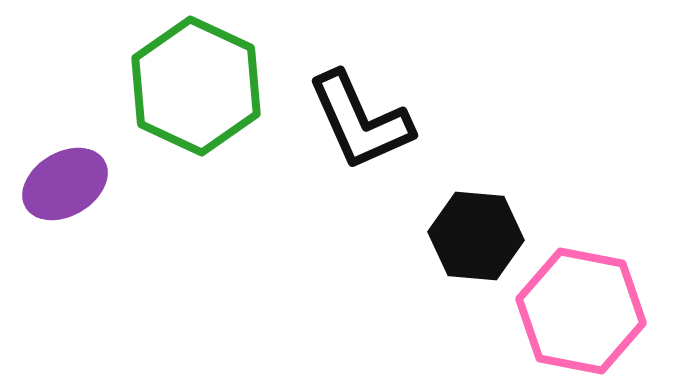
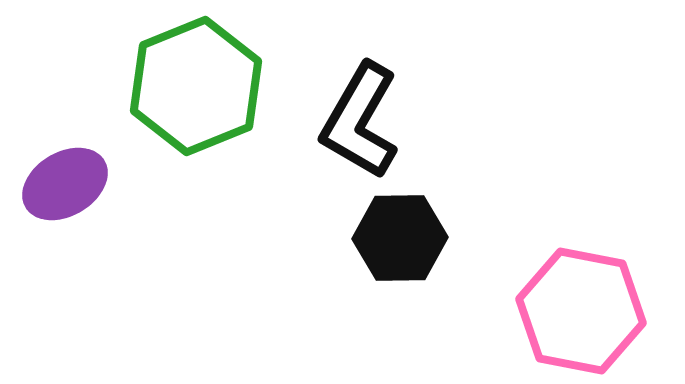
green hexagon: rotated 13 degrees clockwise
black L-shape: rotated 54 degrees clockwise
black hexagon: moved 76 px left, 2 px down; rotated 6 degrees counterclockwise
